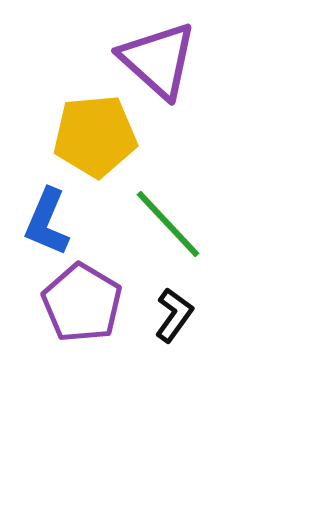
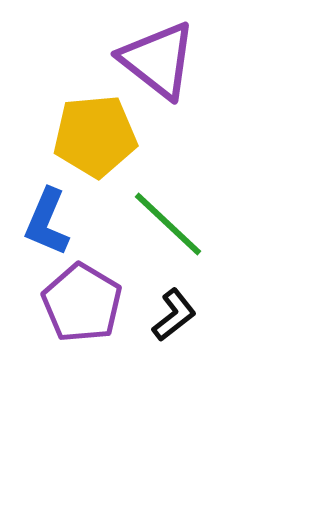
purple triangle: rotated 4 degrees counterclockwise
green line: rotated 4 degrees counterclockwise
black L-shape: rotated 16 degrees clockwise
